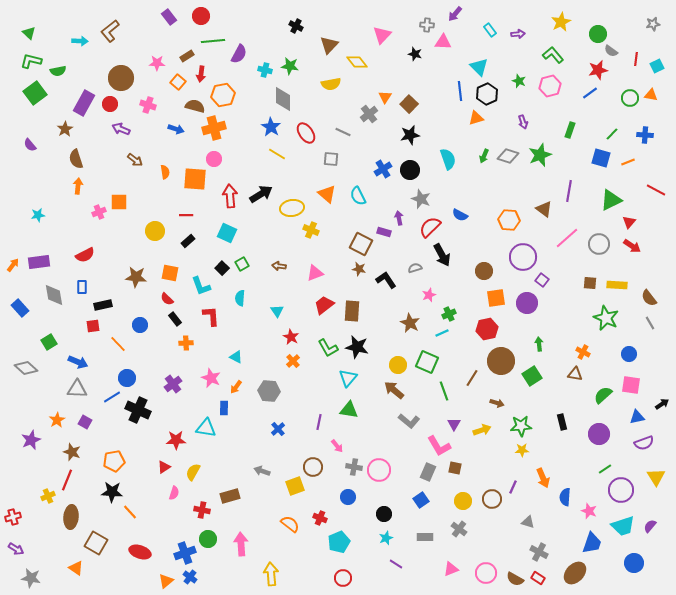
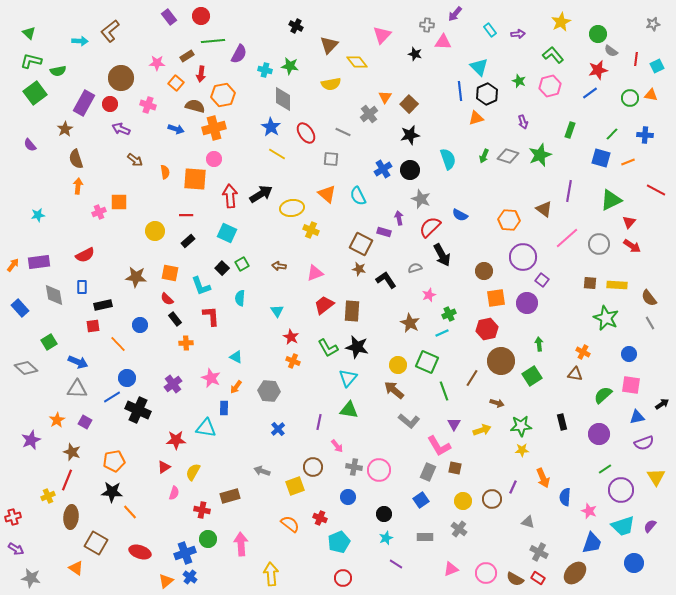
orange square at (178, 82): moved 2 px left, 1 px down
orange cross at (293, 361): rotated 24 degrees counterclockwise
